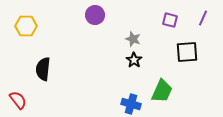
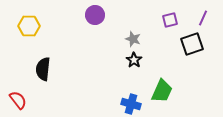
purple square: rotated 28 degrees counterclockwise
yellow hexagon: moved 3 px right
black square: moved 5 px right, 8 px up; rotated 15 degrees counterclockwise
